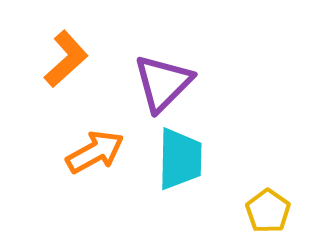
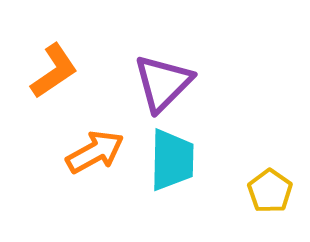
orange L-shape: moved 12 px left, 12 px down; rotated 8 degrees clockwise
cyan trapezoid: moved 8 px left, 1 px down
yellow pentagon: moved 2 px right, 20 px up
